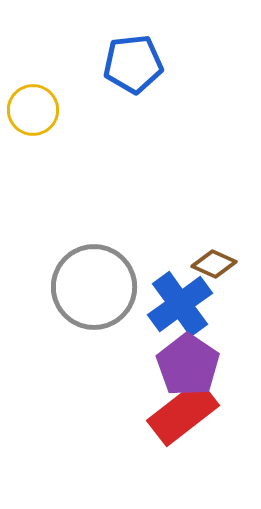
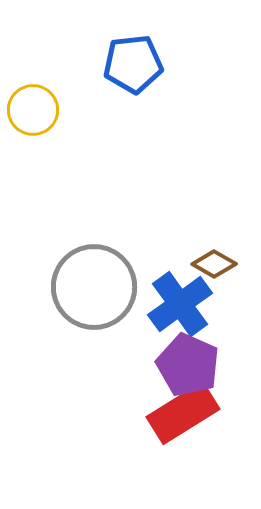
brown diamond: rotated 6 degrees clockwise
purple pentagon: rotated 10 degrees counterclockwise
red rectangle: rotated 6 degrees clockwise
